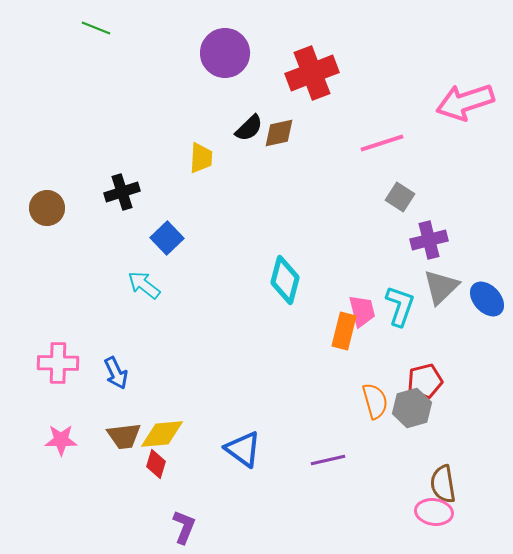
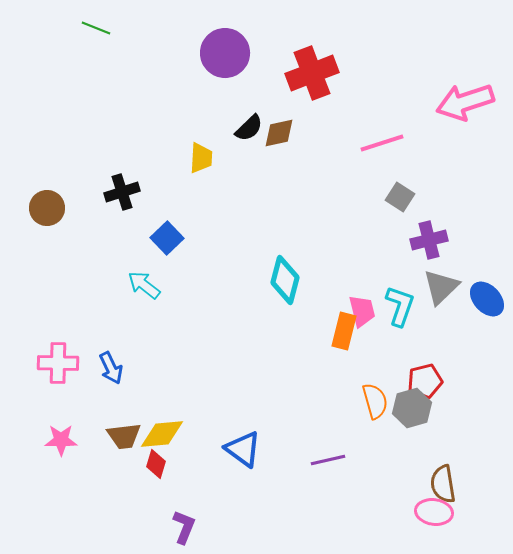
blue arrow: moved 5 px left, 5 px up
